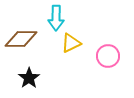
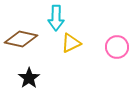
brown diamond: rotated 12 degrees clockwise
pink circle: moved 9 px right, 9 px up
